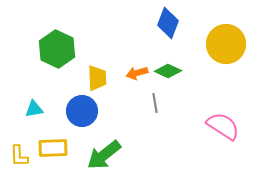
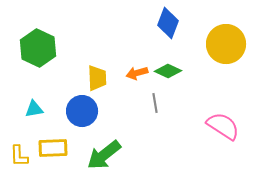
green hexagon: moved 19 px left, 1 px up
